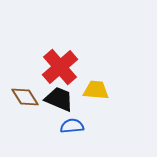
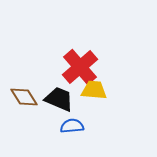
red cross: moved 20 px right
yellow trapezoid: moved 2 px left
brown diamond: moved 1 px left
